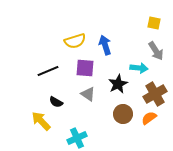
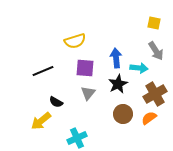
blue arrow: moved 11 px right, 13 px down; rotated 12 degrees clockwise
black line: moved 5 px left
gray triangle: moved 1 px up; rotated 35 degrees clockwise
yellow arrow: rotated 85 degrees counterclockwise
